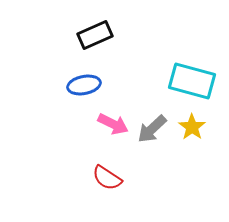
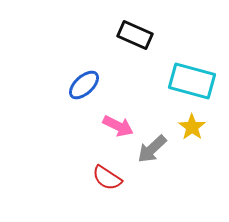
black rectangle: moved 40 px right; rotated 48 degrees clockwise
blue ellipse: rotated 32 degrees counterclockwise
pink arrow: moved 5 px right, 2 px down
gray arrow: moved 20 px down
